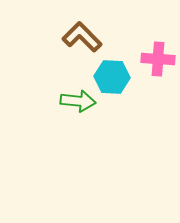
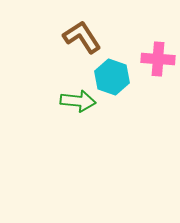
brown L-shape: rotated 12 degrees clockwise
cyan hexagon: rotated 16 degrees clockwise
